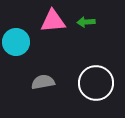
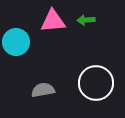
green arrow: moved 2 px up
gray semicircle: moved 8 px down
